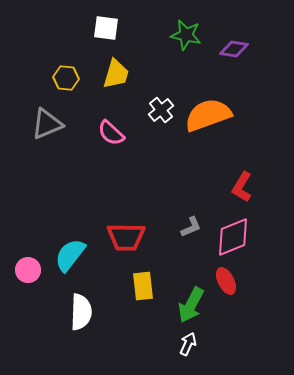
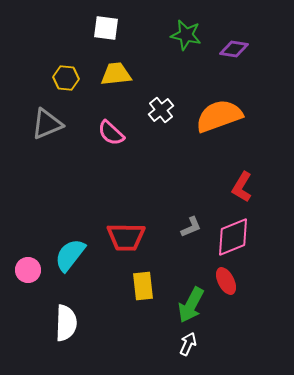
yellow trapezoid: rotated 112 degrees counterclockwise
orange semicircle: moved 11 px right, 1 px down
white semicircle: moved 15 px left, 11 px down
